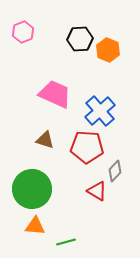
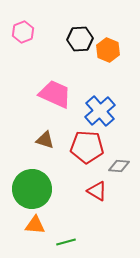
gray diamond: moved 4 px right, 5 px up; rotated 50 degrees clockwise
orange triangle: moved 1 px up
